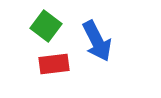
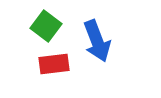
blue arrow: rotated 6 degrees clockwise
